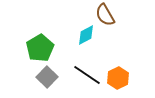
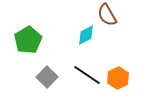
brown semicircle: moved 2 px right
green pentagon: moved 12 px left, 8 px up
